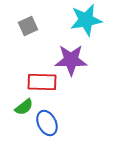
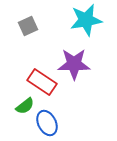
purple star: moved 3 px right, 4 px down
red rectangle: rotated 32 degrees clockwise
green semicircle: moved 1 px right, 1 px up
